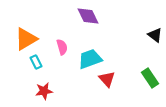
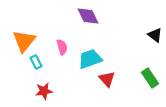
orange triangle: moved 2 px left, 2 px down; rotated 20 degrees counterclockwise
